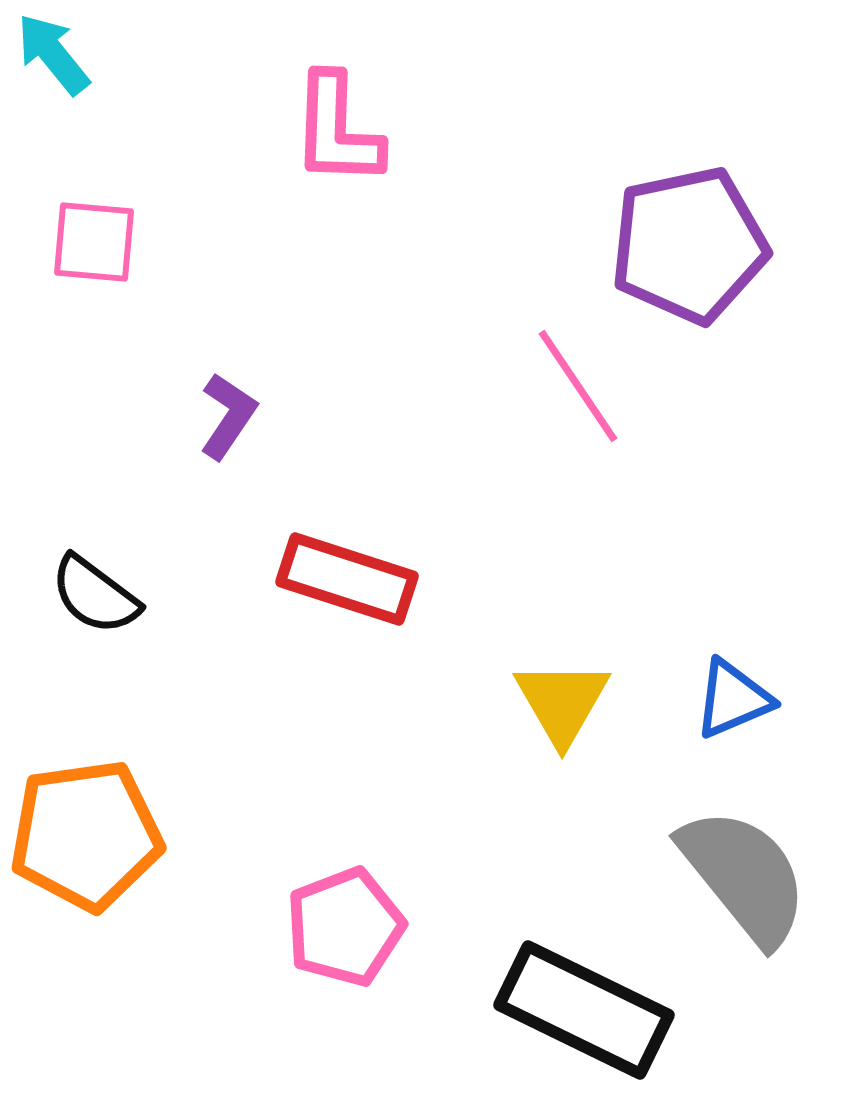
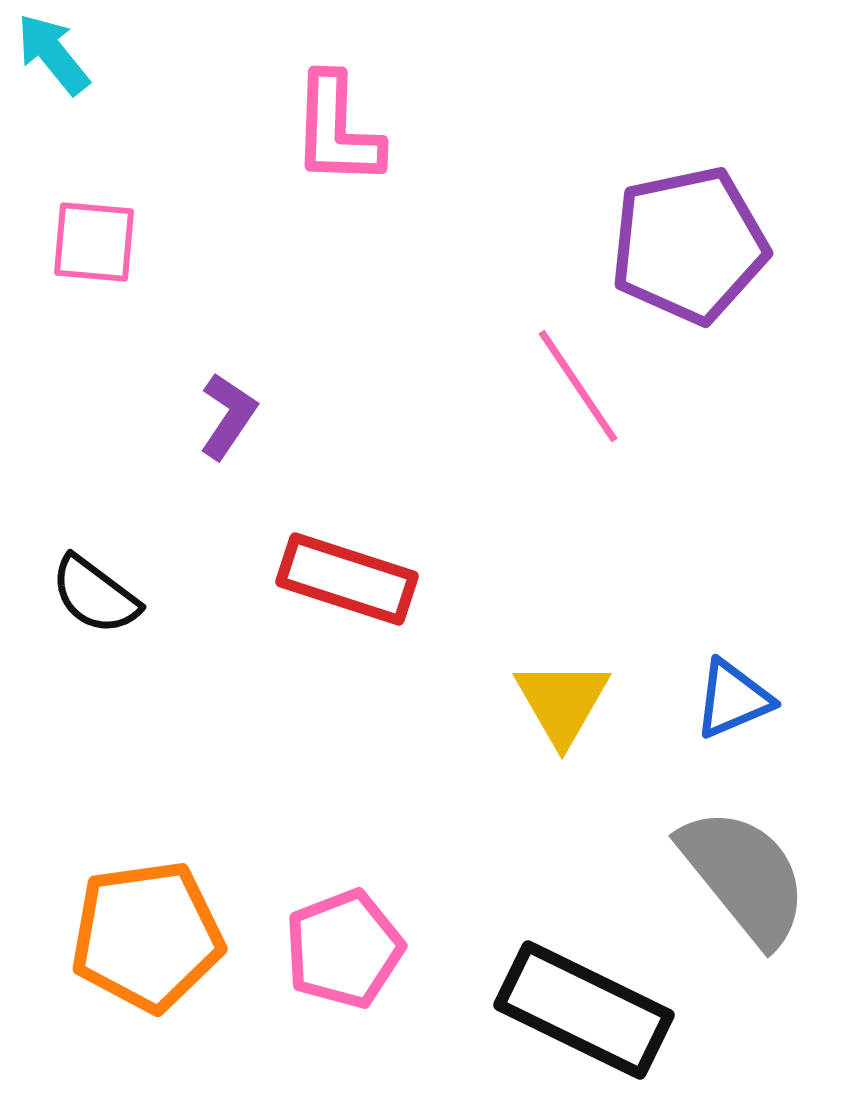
orange pentagon: moved 61 px right, 101 px down
pink pentagon: moved 1 px left, 22 px down
